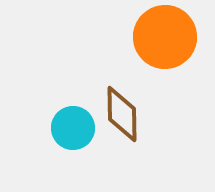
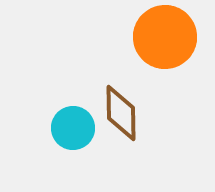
brown diamond: moved 1 px left, 1 px up
